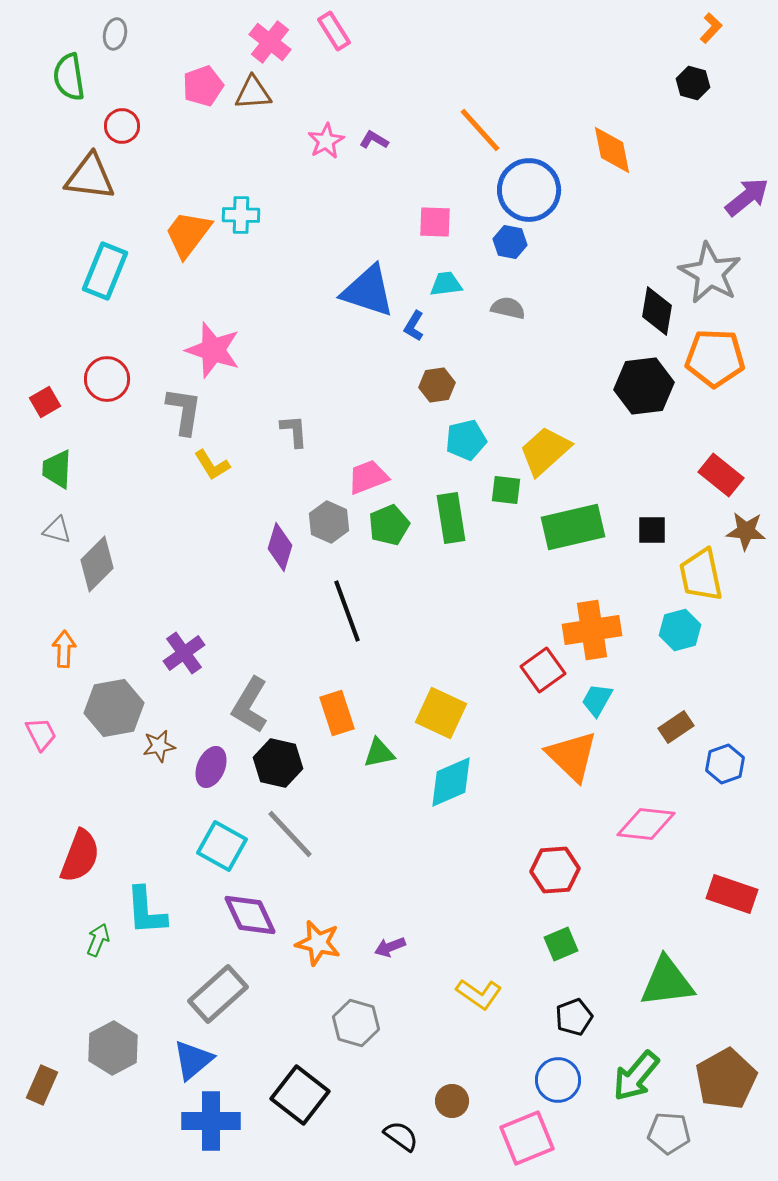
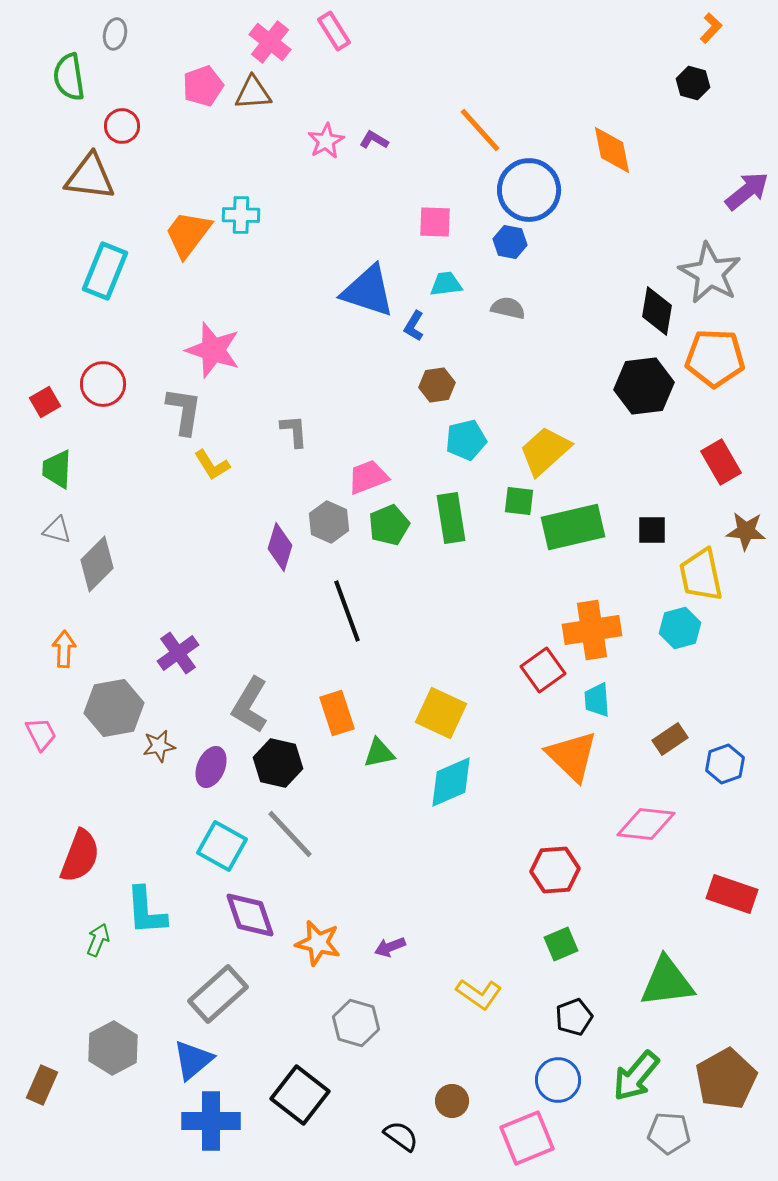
purple arrow at (747, 197): moved 6 px up
red circle at (107, 379): moved 4 px left, 5 px down
red rectangle at (721, 475): moved 13 px up; rotated 21 degrees clockwise
green square at (506, 490): moved 13 px right, 11 px down
cyan hexagon at (680, 630): moved 2 px up
purple cross at (184, 653): moved 6 px left
cyan trapezoid at (597, 700): rotated 33 degrees counterclockwise
brown rectangle at (676, 727): moved 6 px left, 12 px down
purple diamond at (250, 915): rotated 6 degrees clockwise
